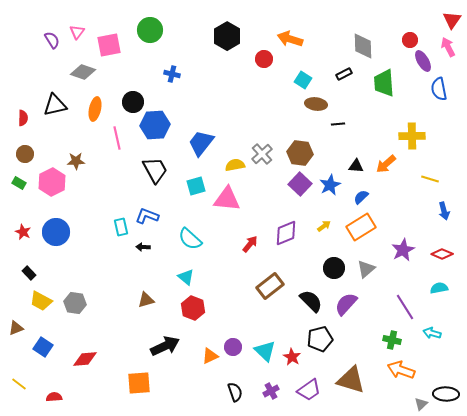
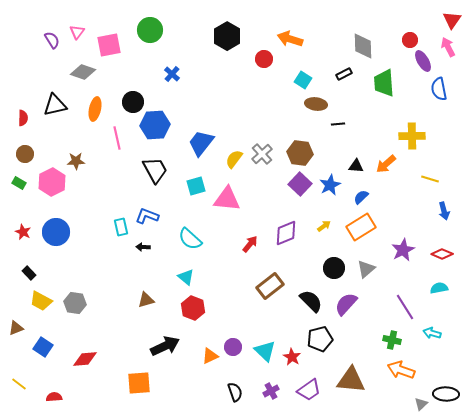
blue cross at (172, 74): rotated 28 degrees clockwise
yellow semicircle at (235, 165): moved 1 px left, 6 px up; rotated 42 degrees counterclockwise
brown triangle at (351, 380): rotated 12 degrees counterclockwise
